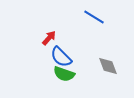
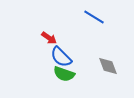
red arrow: rotated 84 degrees clockwise
